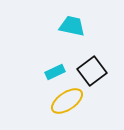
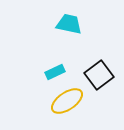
cyan trapezoid: moved 3 px left, 2 px up
black square: moved 7 px right, 4 px down
